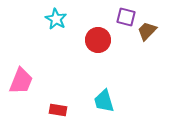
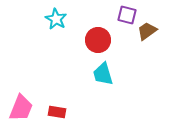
purple square: moved 1 px right, 2 px up
brown trapezoid: rotated 10 degrees clockwise
pink trapezoid: moved 27 px down
cyan trapezoid: moved 1 px left, 27 px up
red rectangle: moved 1 px left, 2 px down
